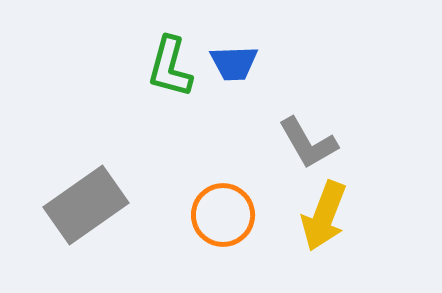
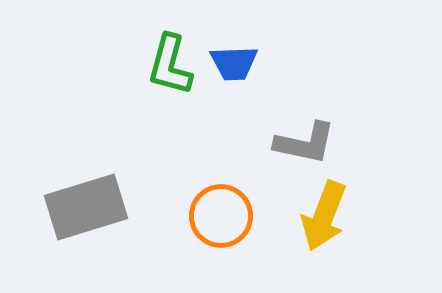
green L-shape: moved 2 px up
gray L-shape: moved 3 px left; rotated 48 degrees counterclockwise
gray rectangle: moved 2 px down; rotated 18 degrees clockwise
orange circle: moved 2 px left, 1 px down
